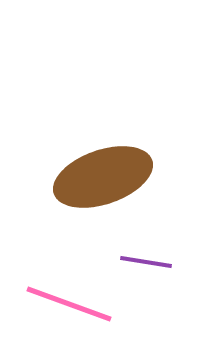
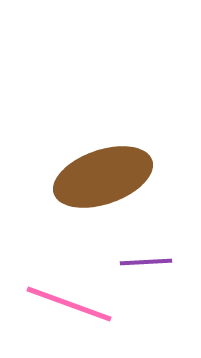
purple line: rotated 12 degrees counterclockwise
